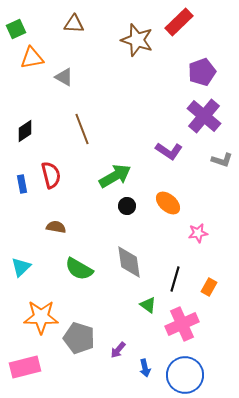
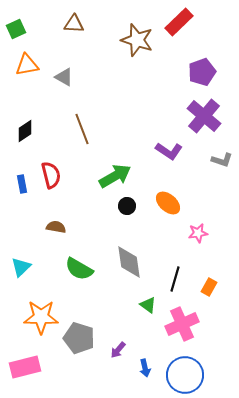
orange triangle: moved 5 px left, 7 px down
